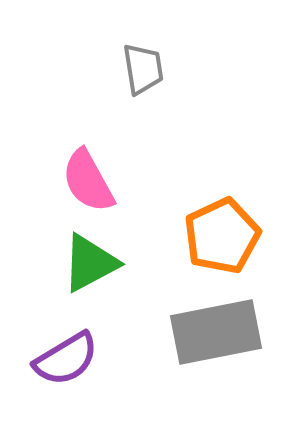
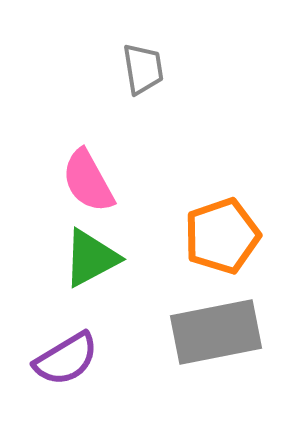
orange pentagon: rotated 6 degrees clockwise
green triangle: moved 1 px right, 5 px up
